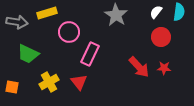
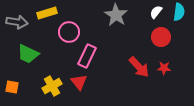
pink rectangle: moved 3 px left, 2 px down
yellow cross: moved 3 px right, 4 px down
